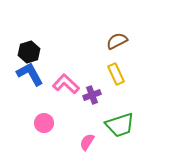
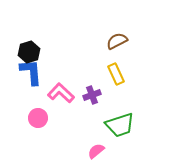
blue L-shape: moved 1 px right, 2 px up; rotated 24 degrees clockwise
pink L-shape: moved 5 px left, 9 px down
pink circle: moved 6 px left, 5 px up
pink semicircle: moved 9 px right, 9 px down; rotated 18 degrees clockwise
